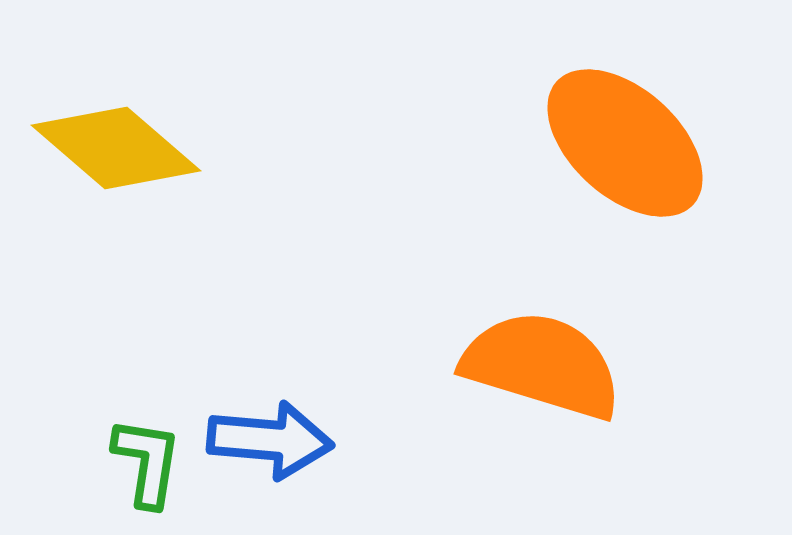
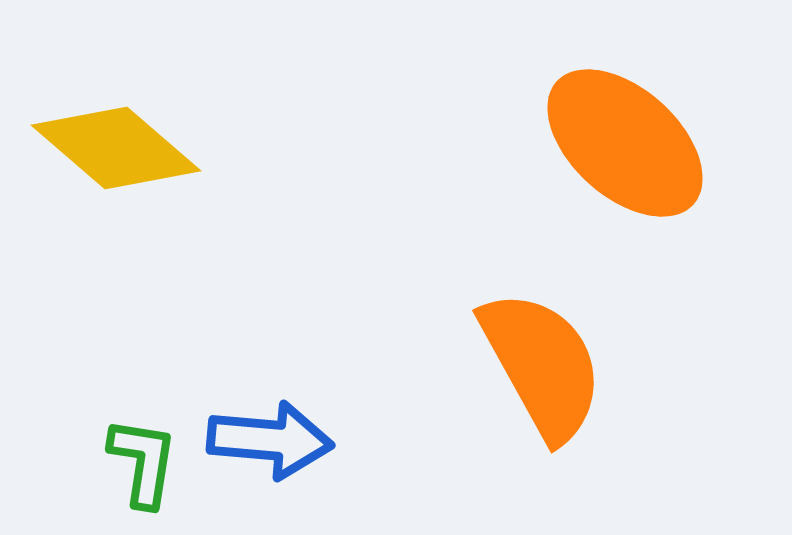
orange semicircle: rotated 44 degrees clockwise
green L-shape: moved 4 px left
